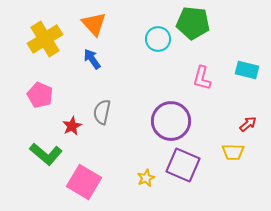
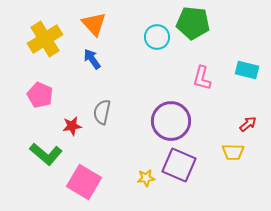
cyan circle: moved 1 px left, 2 px up
red star: rotated 18 degrees clockwise
purple square: moved 4 px left
yellow star: rotated 18 degrees clockwise
